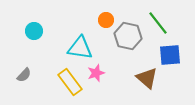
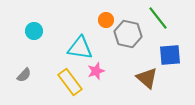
green line: moved 5 px up
gray hexagon: moved 2 px up
pink star: moved 2 px up
